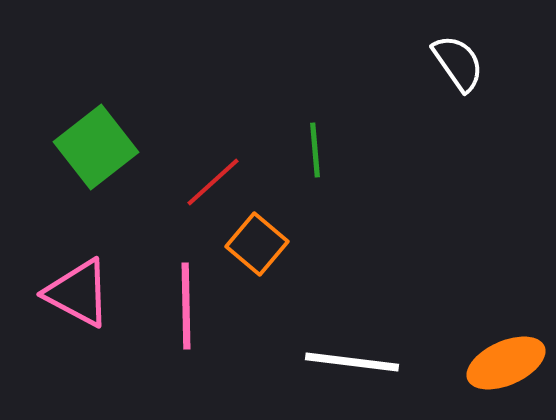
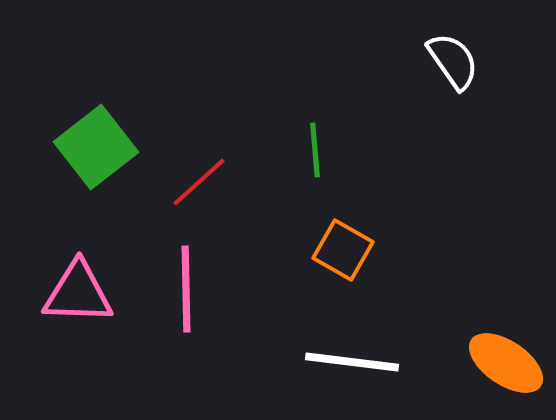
white semicircle: moved 5 px left, 2 px up
red line: moved 14 px left
orange square: moved 86 px right, 6 px down; rotated 10 degrees counterclockwise
pink triangle: rotated 26 degrees counterclockwise
pink line: moved 17 px up
orange ellipse: rotated 58 degrees clockwise
